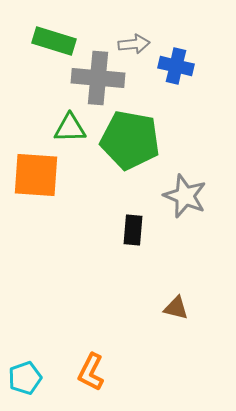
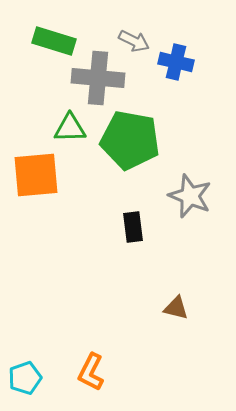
gray arrow: moved 3 px up; rotated 32 degrees clockwise
blue cross: moved 4 px up
orange square: rotated 9 degrees counterclockwise
gray star: moved 5 px right
black rectangle: moved 3 px up; rotated 12 degrees counterclockwise
